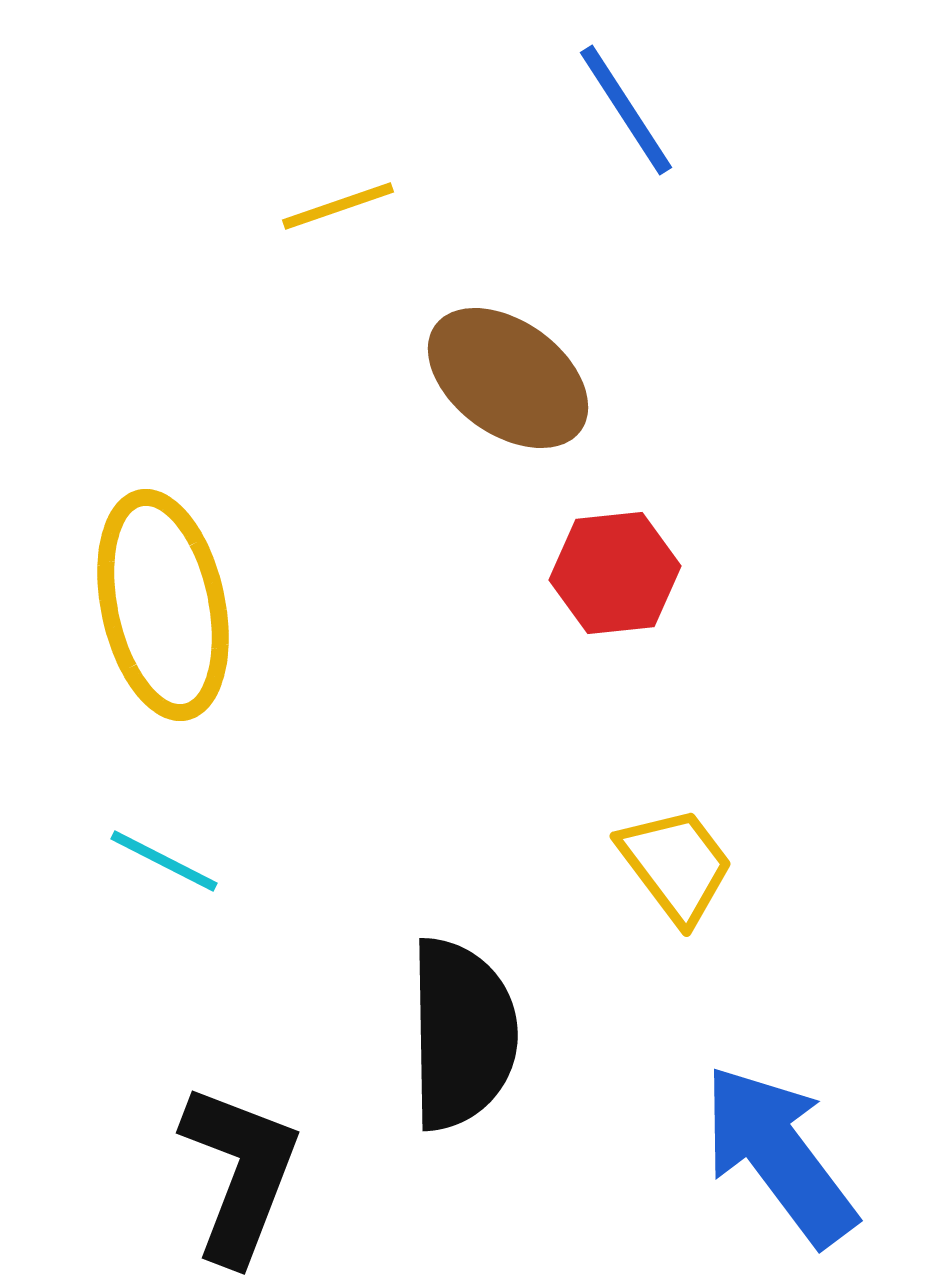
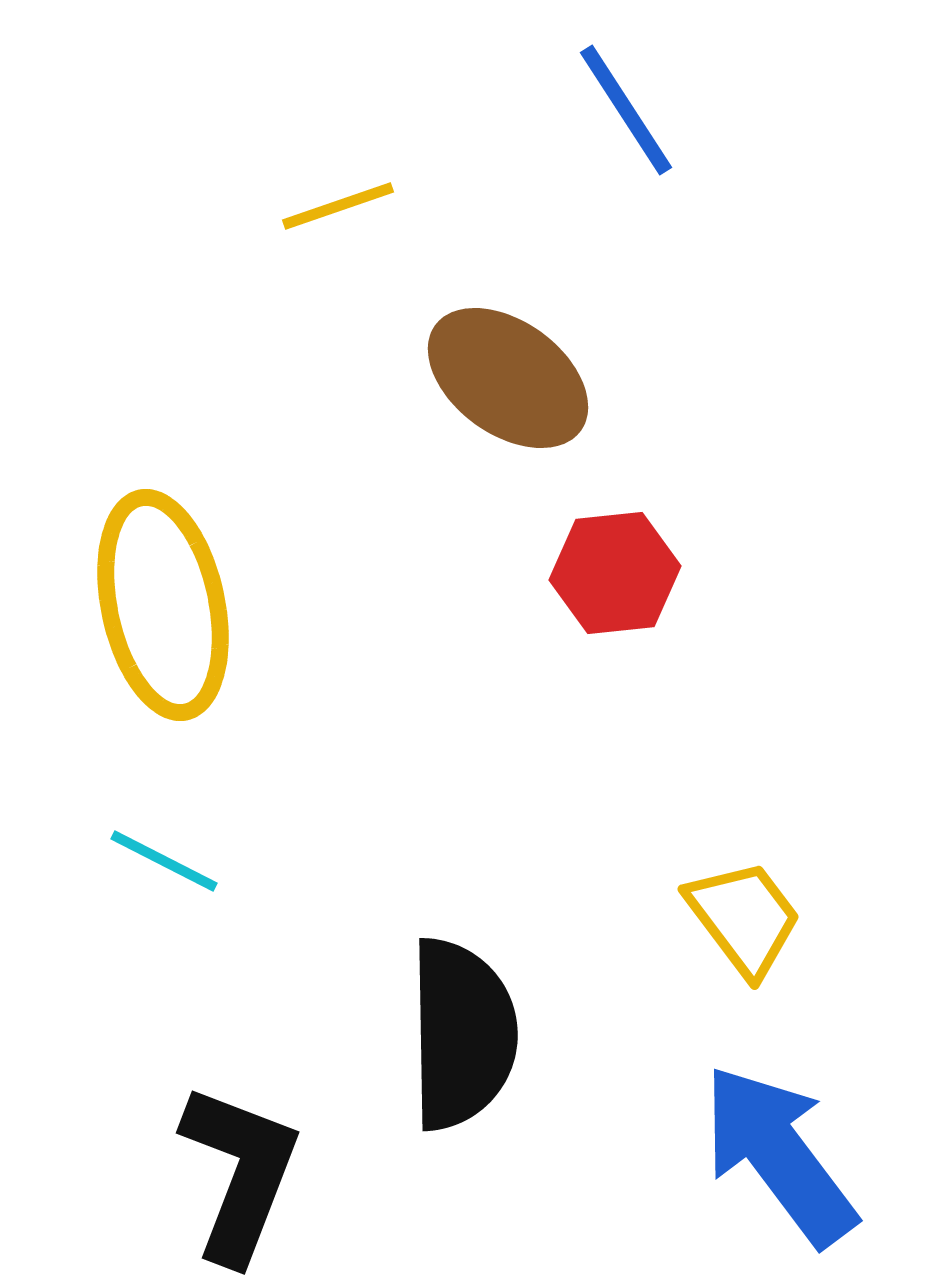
yellow trapezoid: moved 68 px right, 53 px down
